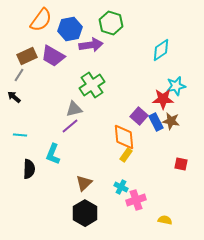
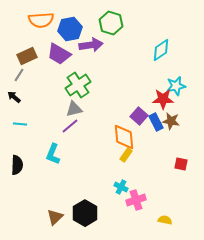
orange semicircle: rotated 50 degrees clockwise
purple trapezoid: moved 6 px right, 2 px up
green cross: moved 14 px left
cyan line: moved 11 px up
black semicircle: moved 12 px left, 4 px up
brown triangle: moved 29 px left, 34 px down
